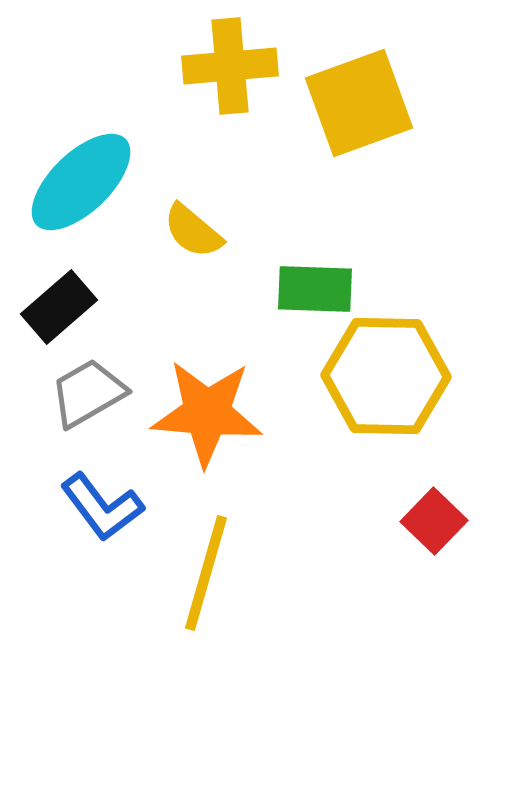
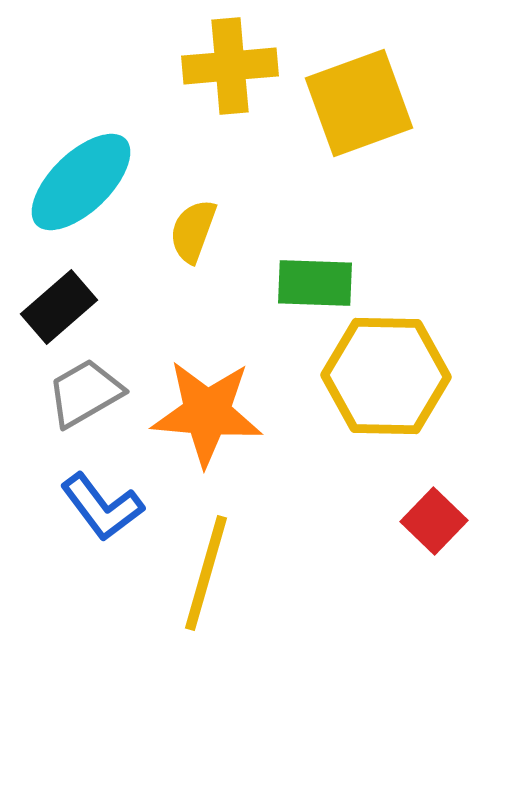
yellow semicircle: rotated 70 degrees clockwise
green rectangle: moved 6 px up
gray trapezoid: moved 3 px left
